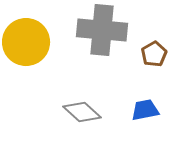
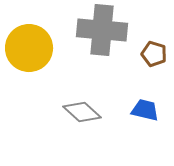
yellow circle: moved 3 px right, 6 px down
brown pentagon: rotated 25 degrees counterclockwise
blue trapezoid: rotated 24 degrees clockwise
